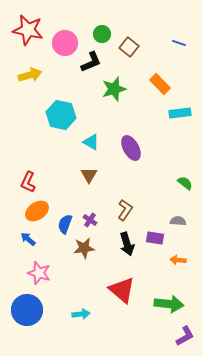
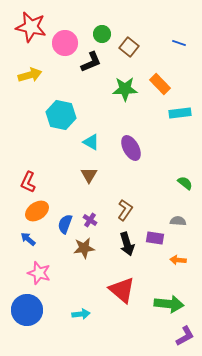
red star: moved 3 px right, 3 px up
green star: moved 11 px right; rotated 15 degrees clockwise
